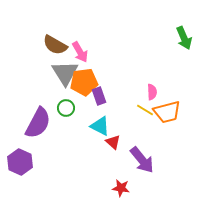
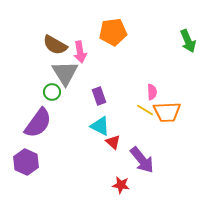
green arrow: moved 4 px right, 3 px down
pink arrow: rotated 20 degrees clockwise
orange pentagon: moved 29 px right, 50 px up
green circle: moved 14 px left, 16 px up
orange trapezoid: rotated 12 degrees clockwise
purple semicircle: rotated 8 degrees clockwise
purple hexagon: moved 6 px right
red star: moved 3 px up
